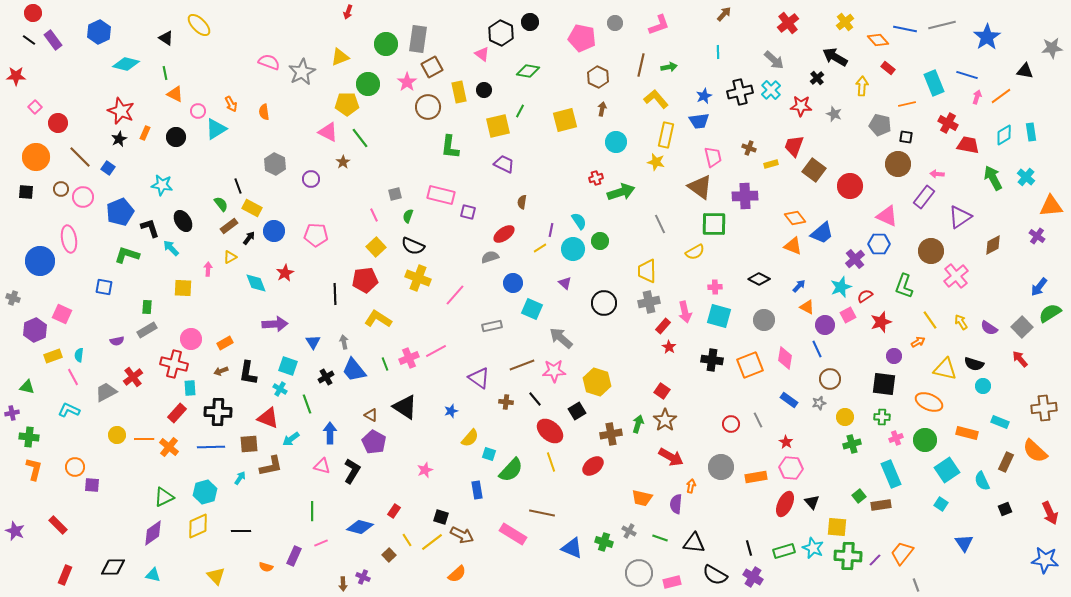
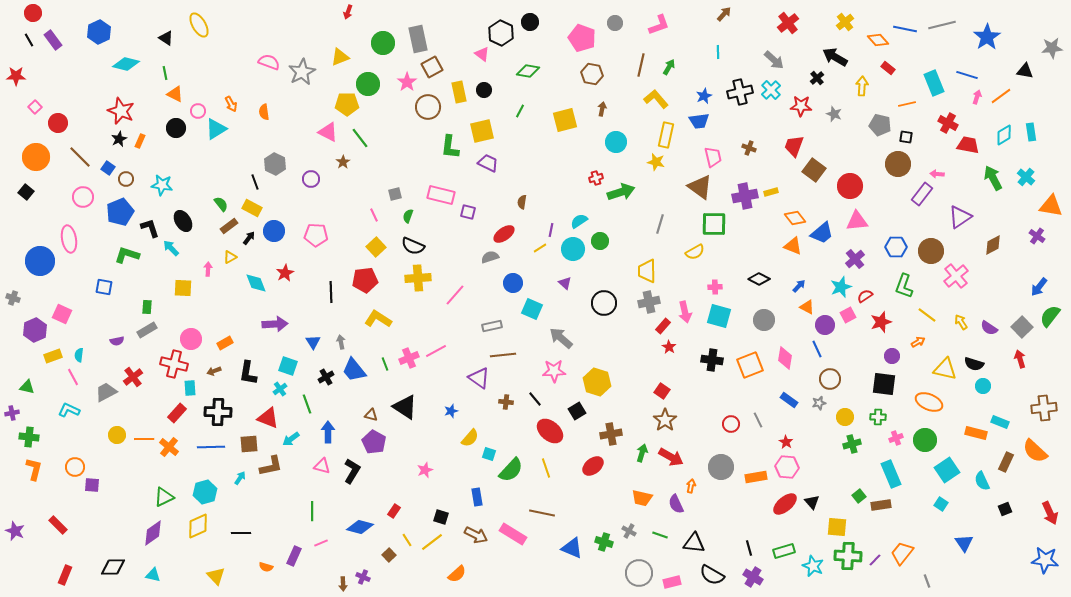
yellow ellipse at (199, 25): rotated 15 degrees clockwise
pink pentagon at (582, 38): rotated 8 degrees clockwise
gray rectangle at (418, 39): rotated 20 degrees counterclockwise
black line at (29, 40): rotated 24 degrees clockwise
green circle at (386, 44): moved 3 px left, 1 px up
green arrow at (669, 67): rotated 49 degrees counterclockwise
brown hexagon at (598, 77): moved 6 px left, 3 px up; rotated 15 degrees counterclockwise
yellow square at (498, 126): moved 16 px left, 5 px down
orange rectangle at (145, 133): moved 5 px left, 8 px down
black circle at (176, 137): moved 9 px up
purple trapezoid at (504, 164): moved 16 px left, 1 px up
yellow rectangle at (771, 164): moved 28 px down
black line at (238, 186): moved 17 px right, 4 px up
brown circle at (61, 189): moved 65 px right, 10 px up
black square at (26, 192): rotated 35 degrees clockwise
purple cross at (745, 196): rotated 10 degrees counterclockwise
purple rectangle at (924, 197): moved 2 px left, 3 px up
orange triangle at (1051, 206): rotated 15 degrees clockwise
pink triangle at (887, 216): moved 30 px left, 5 px down; rotated 30 degrees counterclockwise
cyan semicircle at (579, 221): rotated 90 degrees counterclockwise
gray line at (660, 224): rotated 42 degrees clockwise
blue hexagon at (879, 244): moved 17 px right, 3 px down
yellow cross at (418, 278): rotated 25 degrees counterclockwise
black line at (335, 294): moved 4 px left, 2 px up
green semicircle at (1050, 313): moved 3 px down; rotated 20 degrees counterclockwise
yellow line at (930, 320): moved 3 px left, 5 px up; rotated 18 degrees counterclockwise
gray arrow at (344, 342): moved 3 px left
purple circle at (894, 356): moved 2 px left
red arrow at (1020, 359): rotated 24 degrees clockwise
brown line at (522, 365): moved 19 px left, 10 px up; rotated 15 degrees clockwise
brown arrow at (221, 371): moved 7 px left
cyan cross at (280, 389): rotated 24 degrees clockwise
brown triangle at (371, 415): rotated 16 degrees counterclockwise
green cross at (882, 417): moved 4 px left
green arrow at (638, 424): moved 4 px right, 29 px down
blue arrow at (330, 433): moved 2 px left, 1 px up
orange rectangle at (967, 433): moved 9 px right
yellow line at (551, 462): moved 5 px left, 6 px down
pink hexagon at (791, 468): moved 4 px left, 1 px up
blue rectangle at (477, 490): moved 7 px down
purple semicircle at (676, 504): rotated 30 degrees counterclockwise
red ellipse at (785, 504): rotated 25 degrees clockwise
black line at (241, 531): moved 2 px down
brown arrow at (462, 535): moved 14 px right
green line at (660, 538): moved 3 px up
cyan star at (813, 548): moved 18 px down
black semicircle at (715, 575): moved 3 px left
gray line at (916, 585): moved 11 px right, 4 px up
